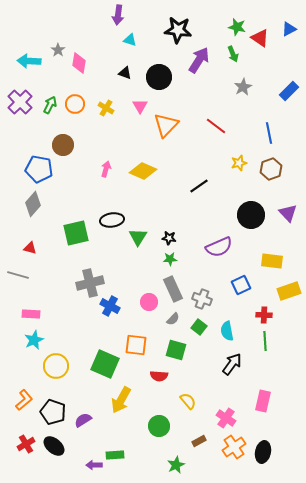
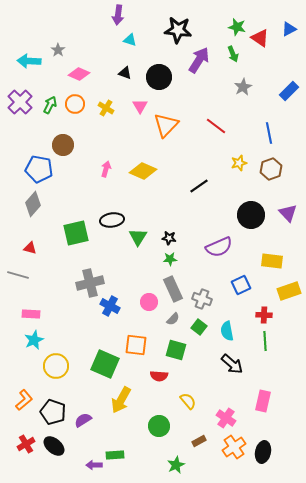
pink diamond at (79, 63): moved 11 px down; rotated 75 degrees counterclockwise
black arrow at (232, 364): rotated 95 degrees clockwise
